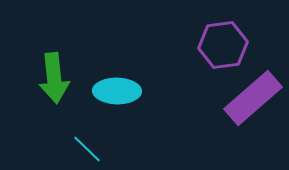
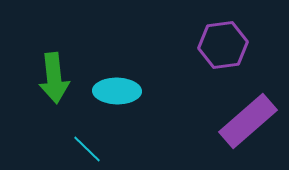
purple rectangle: moved 5 px left, 23 px down
